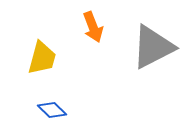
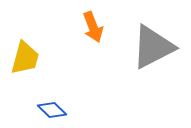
yellow trapezoid: moved 17 px left
